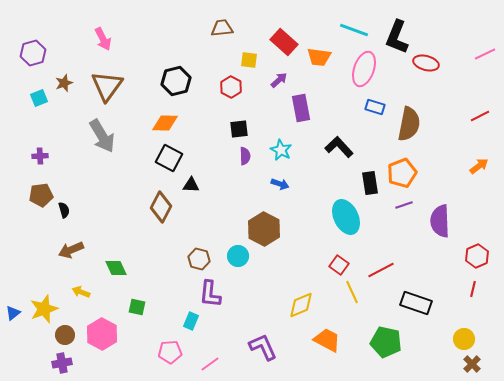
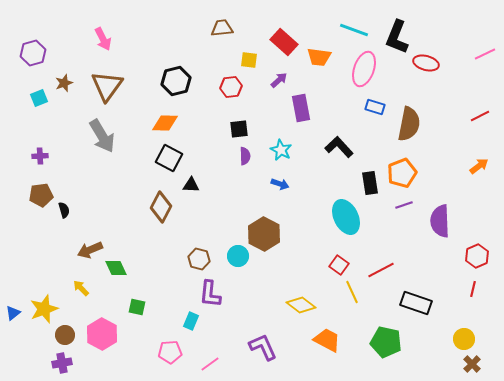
red hexagon at (231, 87): rotated 25 degrees clockwise
brown hexagon at (264, 229): moved 5 px down
brown arrow at (71, 250): moved 19 px right
yellow arrow at (81, 292): moved 4 px up; rotated 24 degrees clockwise
yellow diamond at (301, 305): rotated 60 degrees clockwise
